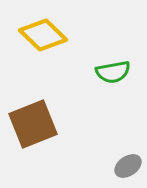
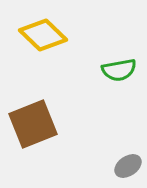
green semicircle: moved 6 px right, 2 px up
